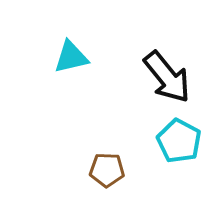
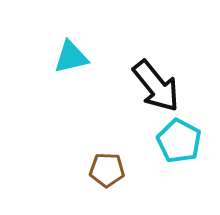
black arrow: moved 11 px left, 9 px down
